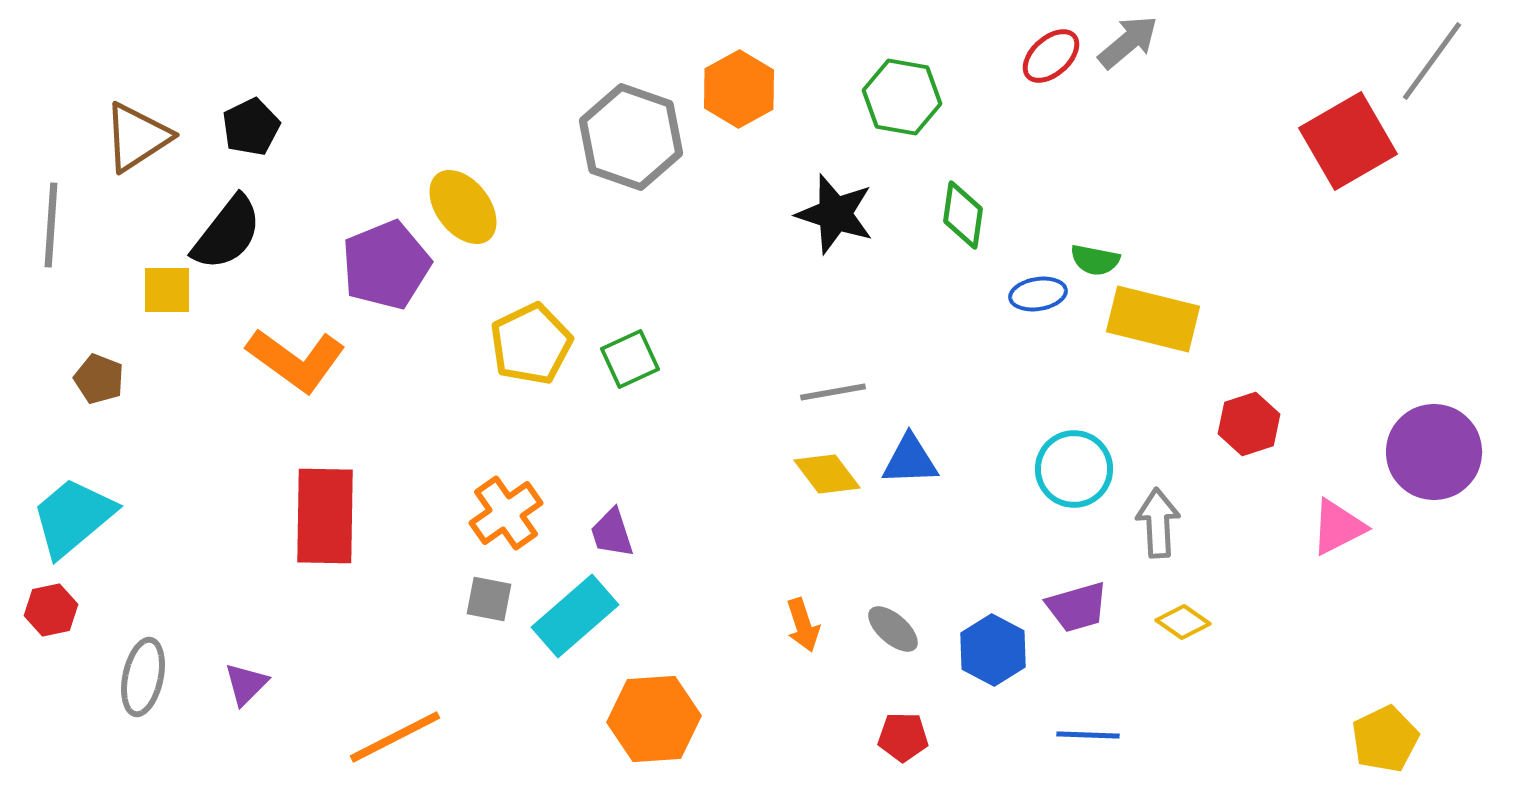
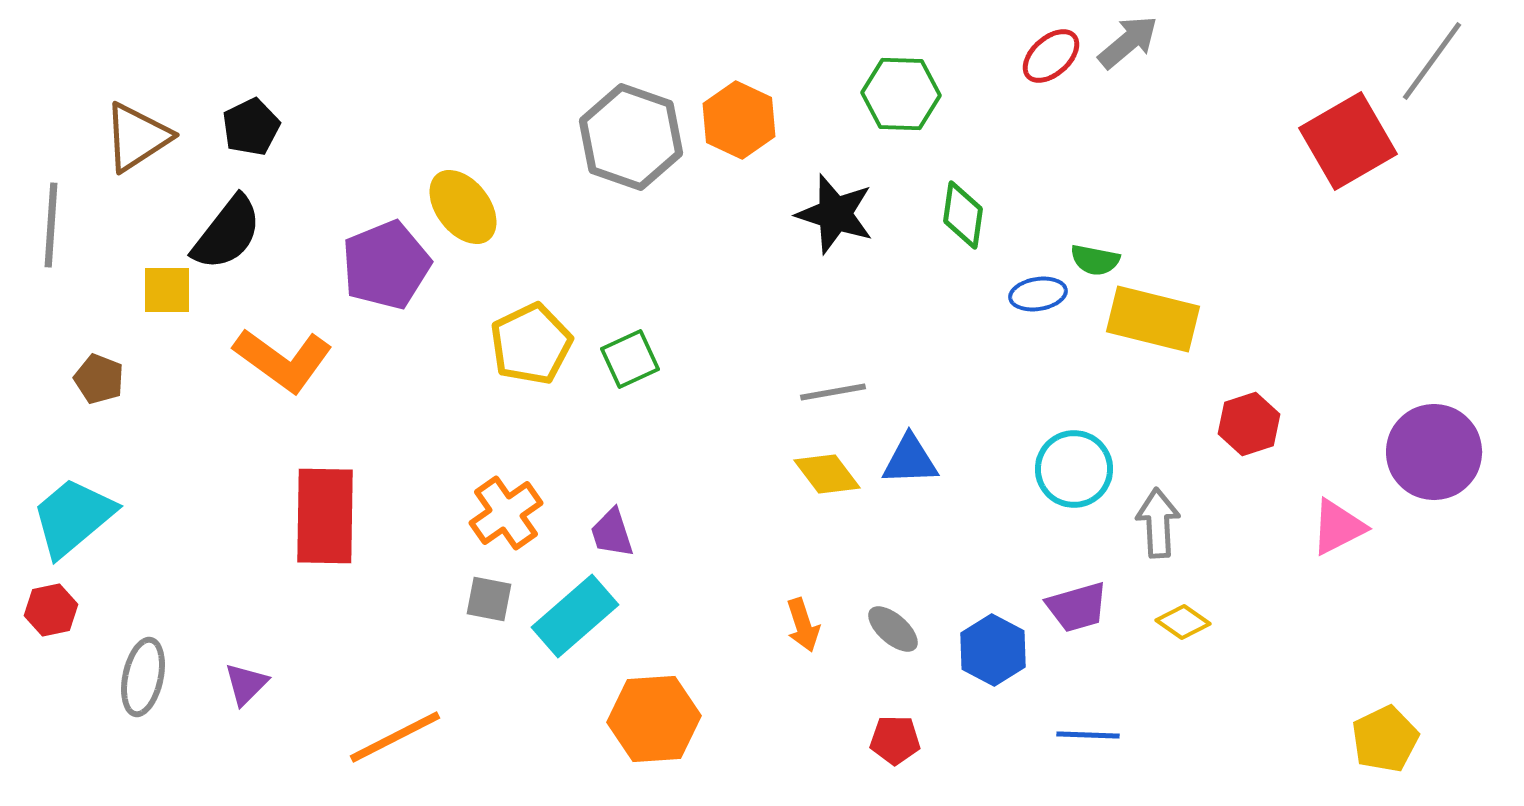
orange hexagon at (739, 89): moved 31 px down; rotated 6 degrees counterclockwise
green hexagon at (902, 97): moved 1 px left, 3 px up; rotated 8 degrees counterclockwise
orange L-shape at (296, 360): moved 13 px left
red pentagon at (903, 737): moved 8 px left, 3 px down
